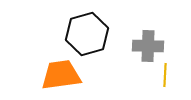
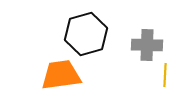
black hexagon: moved 1 px left
gray cross: moved 1 px left, 1 px up
